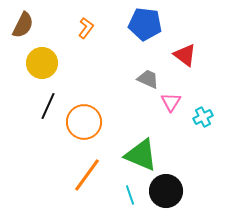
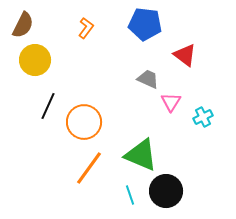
yellow circle: moved 7 px left, 3 px up
orange line: moved 2 px right, 7 px up
